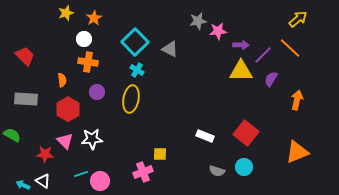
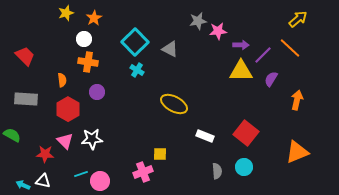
yellow ellipse: moved 43 px right, 5 px down; rotated 72 degrees counterclockwise
gray semicircle: rotated 112 degrees counterclockwise
white triangle: rotated 21 degrees counterclockwise
